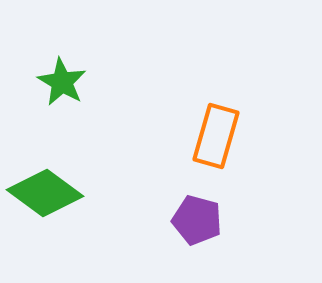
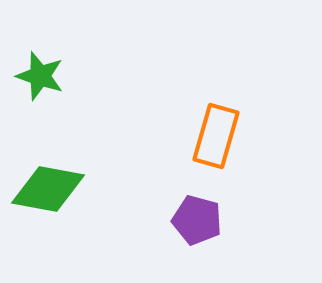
green star: moved 22 px left, 6 px up; rotated 12 degrees counterclockwise
green diamond: moved 3 px right, 4 px up; rotated 26 degrees counterclockwise
